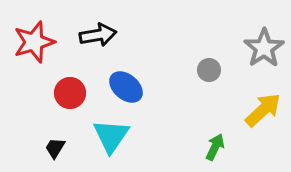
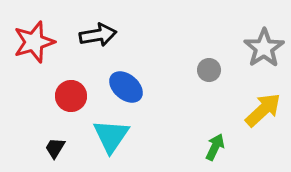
red circle: moved 1 px right, 3 px down
